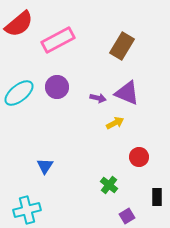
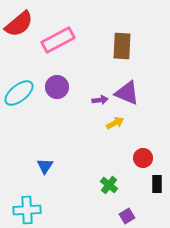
brown rectangle: rotated 28 degrees counterclockwise
purple arrow: moved 2 px right, 2 px down; rotated 21 degrees counterclockwise
red circle: moved 4 px right, 1 px down
black rectangle: moved 13 px up
cyan cross: rotated 12 degrees clockwise
